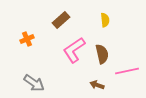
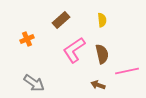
yellow semicircle: moved 3 px left
brown arrow: moved 1 px right
